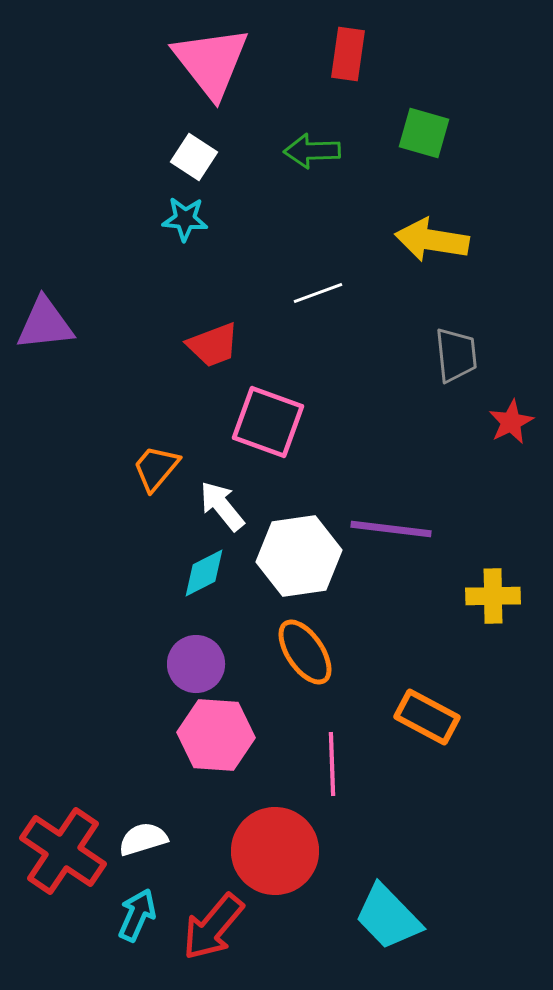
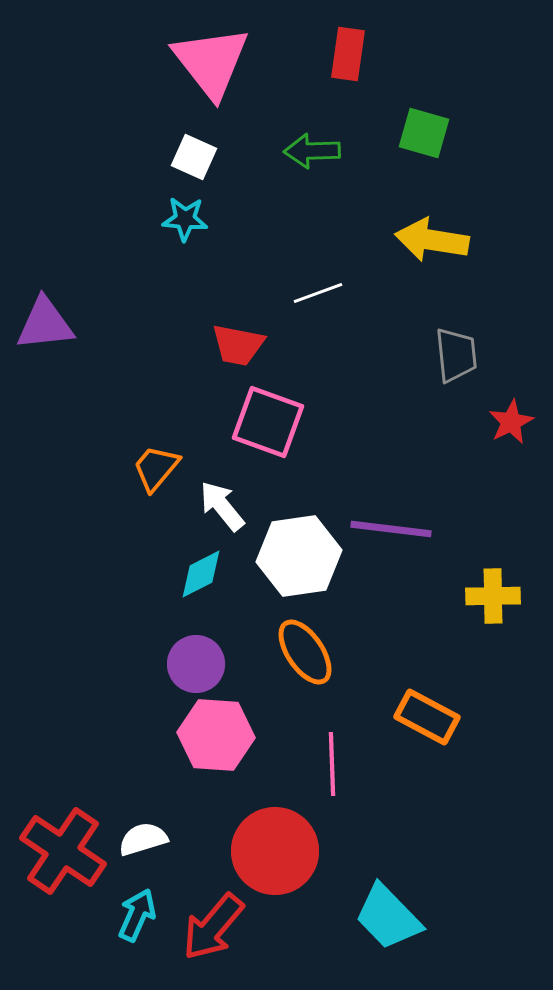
white square: rotated 9 degrees counterclockwise
red trapezoid: moved 25 px right; rotated 32 degrees clockwise
cyan diamond: moved 3 px left, 1 px down
